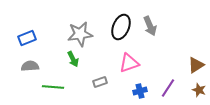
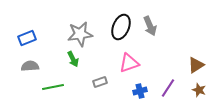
green line: rotated 15 degrees counterclockwise
